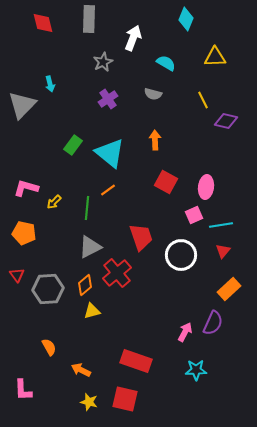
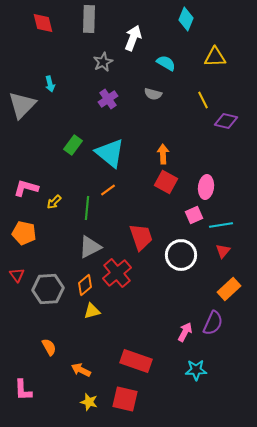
orange arrow at (155, 140): moved 8 px right, 14 px down
